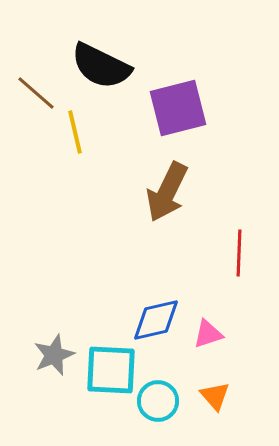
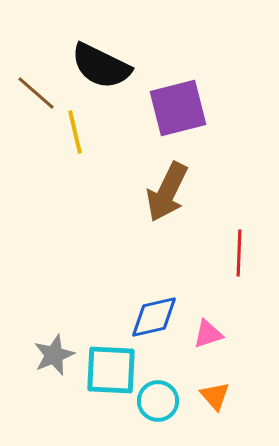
blue diamond: moved 2 px left, 3 px up
